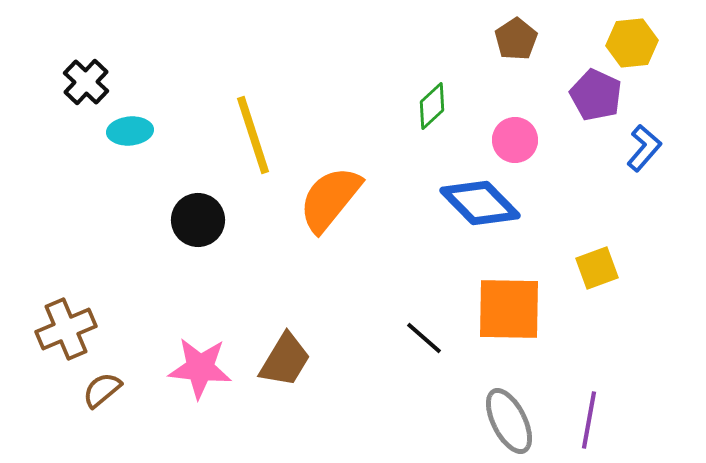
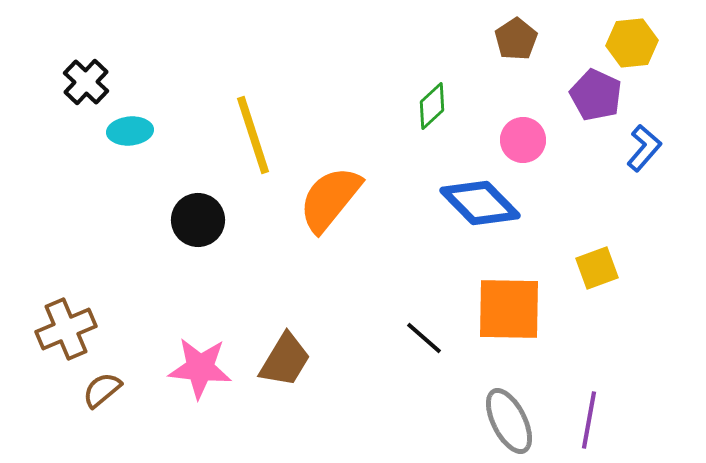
pink circle: moved 8 px right
